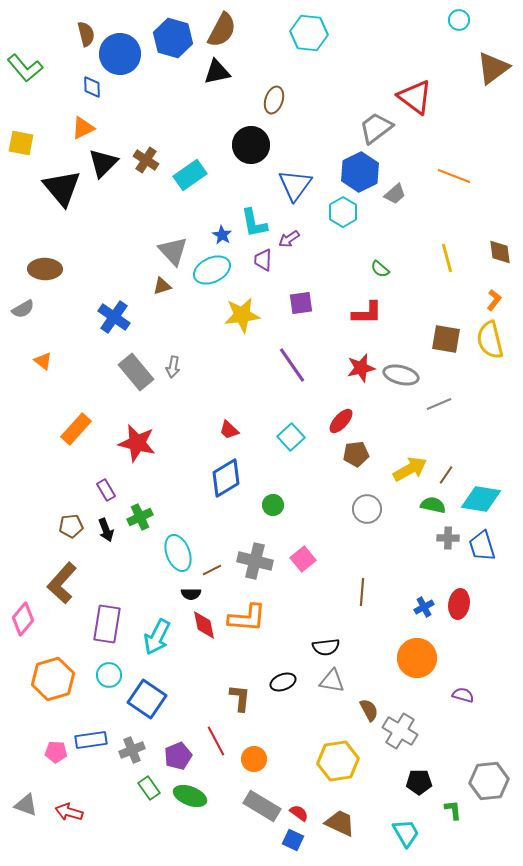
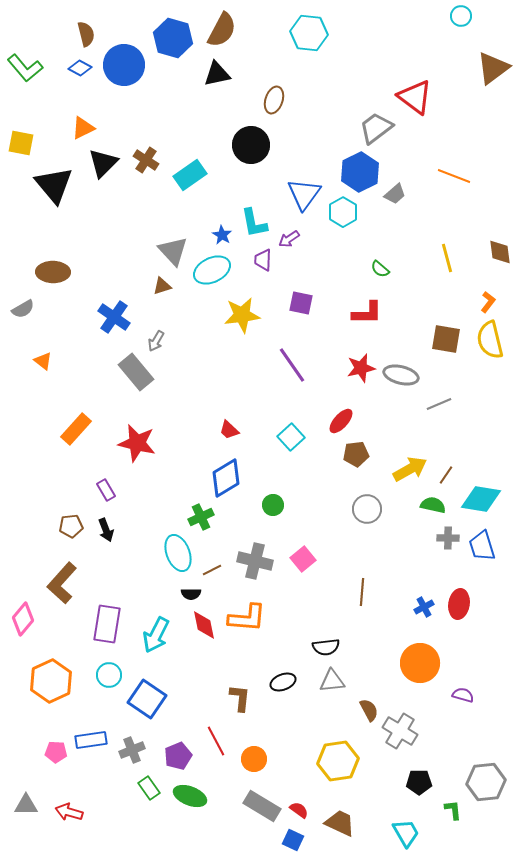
cyan circle at (459, 20): moved 2 px right, 4 px up
blue circle at (120, 54): moved 4 px right, 11 px down
black triangle at (217, 72): moved 2 px down
blue diamond at (92, 87): moved 12 px left, 19 px up; rotated 60 degrees counterclockwise
blue triangle at (295, 185): moved 9 px right, 9 px down
black triangle at (62, 188): moved 8 px left, 3 px up
brown ellipse at (45, 269): moved 8 px right, 3 px down
orange L-shape at (494, 300): moved 6 px left, 2 px down
purple square at (301, 303): rotated 20 degrees clockwise
gray arrow at (173, 367): moved 17 px left, 26 px up; rotated 20 degrees clockwise
green cross at (140, 517): moved 61 px right
cyan arrow at (157, 637): moved 1 px left, 2 px up
orange circle at (417, 658): moved 3 px right, 5 px down
orange hexagon at (53, 679): moved 2 px left, 2 px down; rotated 9 degrees counterclockwise
gray triangle at (332, 681): rotated 16 degrees counterclockwise
gray hexagon at (489, 781): moved 3 px left, 1 px down
gray triangle at (26, 805): rotated 20 degrees counterclockwise
red semicircle at (299, 813): moved 3 px up
